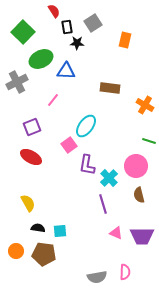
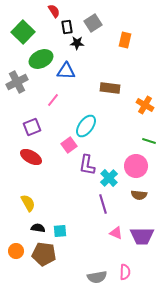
brown semicircle: rotated 70 degrees counterclockwise
